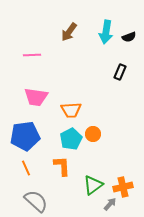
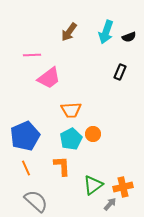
cyan arrow: rotated 10 degrees clockwise
pink trapezoid: moved 13 px right, 19 px up; rotated 45 degrees counterclockwise
blue pentagon: rotated 16 degrees counterclockwise
